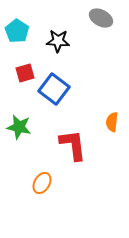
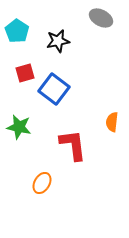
black star: rotated 15 degrees counterclockwise
